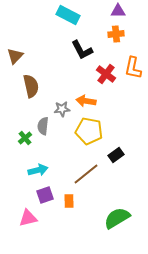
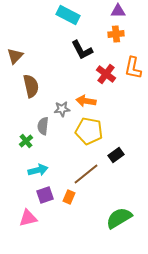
green cross: moved 1 px right, 3 px down
orange rectangle: moved 4 px up; rotated 24 degrees clockwise
green semicircle: moved 2 px right
